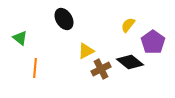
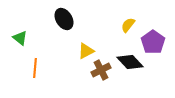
black diamond: rotated 8 degrees clockwise
brown cross: moved 1 px down
